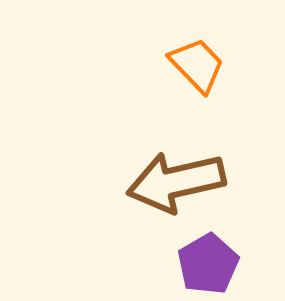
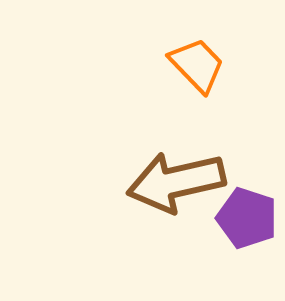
purple pentagon: moved 39 px right, 46 px up; rotated 24 degrees counterclockwise
